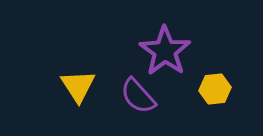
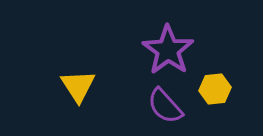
purple star: moved 3 px right, 1 px up
purple semicircle: moved 27 px right, 10 px down
